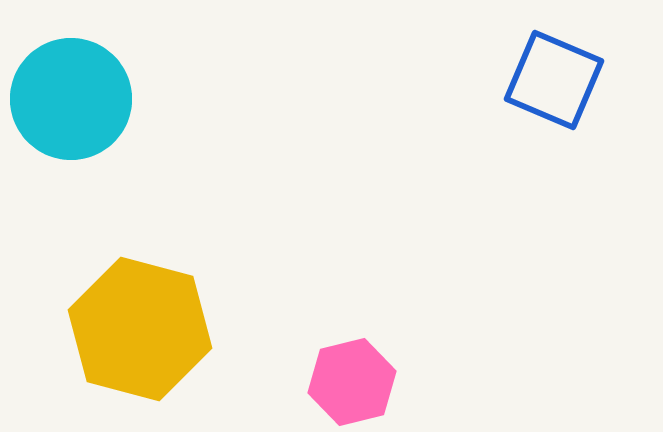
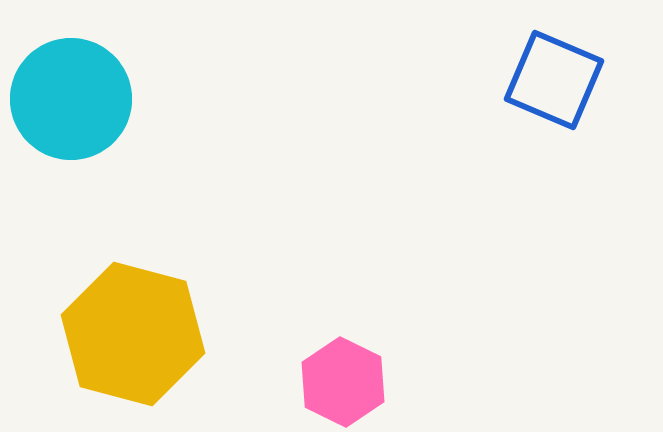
yellow hexagon: moved 7 px left, 5 px down
pink hexagon: moved 9 px left; rotated 20 degrees counterclockwise
